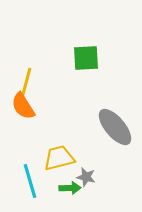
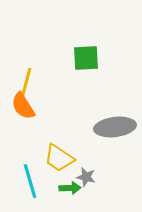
gray ellipse: rotated 57 degrees counterclockwise
yellow trapezoid: rotated 132 degrees counterclockwise
